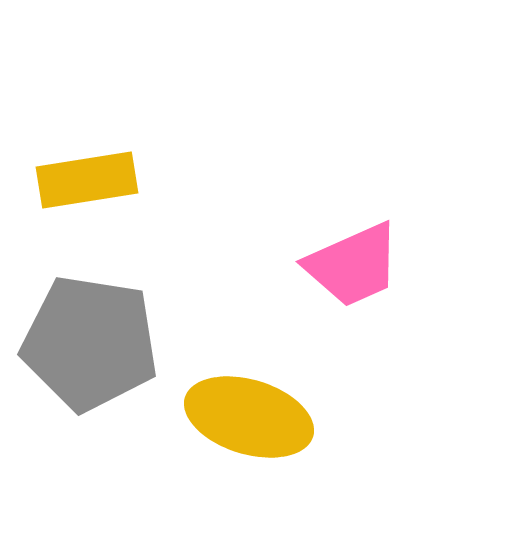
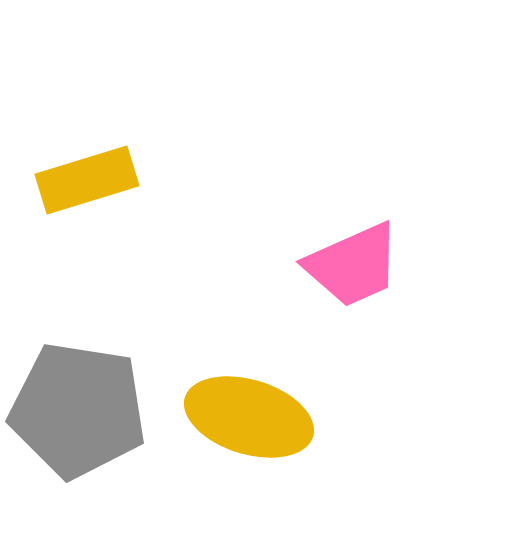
yellow rectangle: rotated 8 degrees counterclockwise
gray pentagon: moved 12 px left, 67 px down
